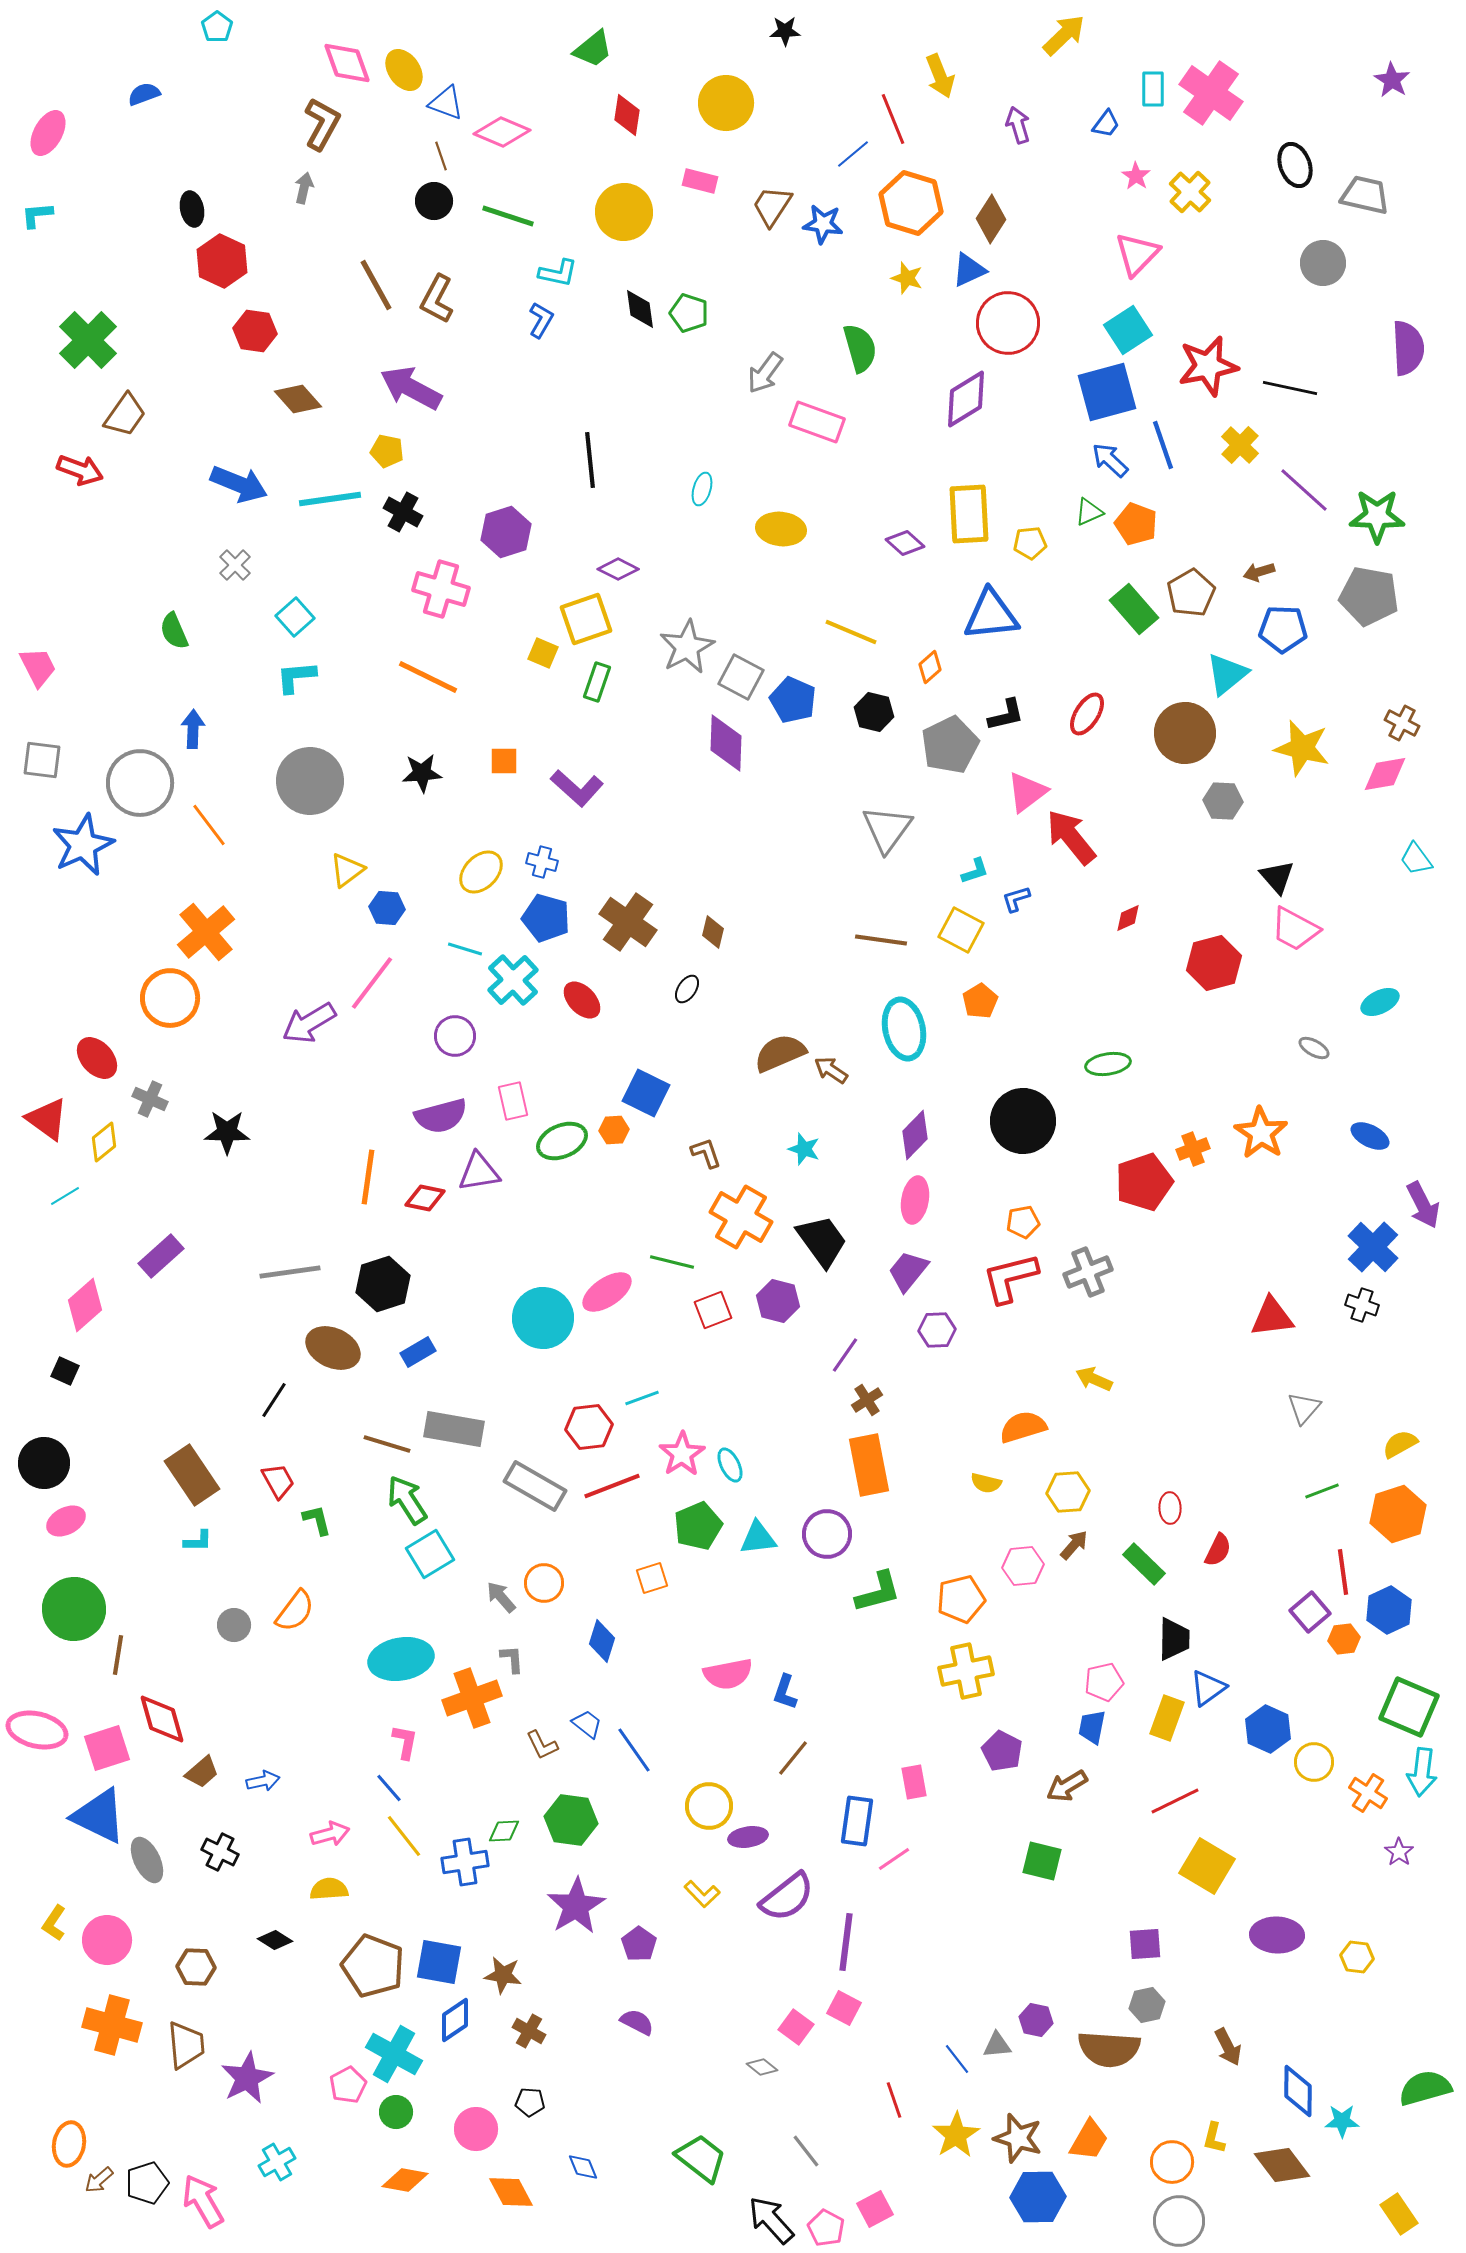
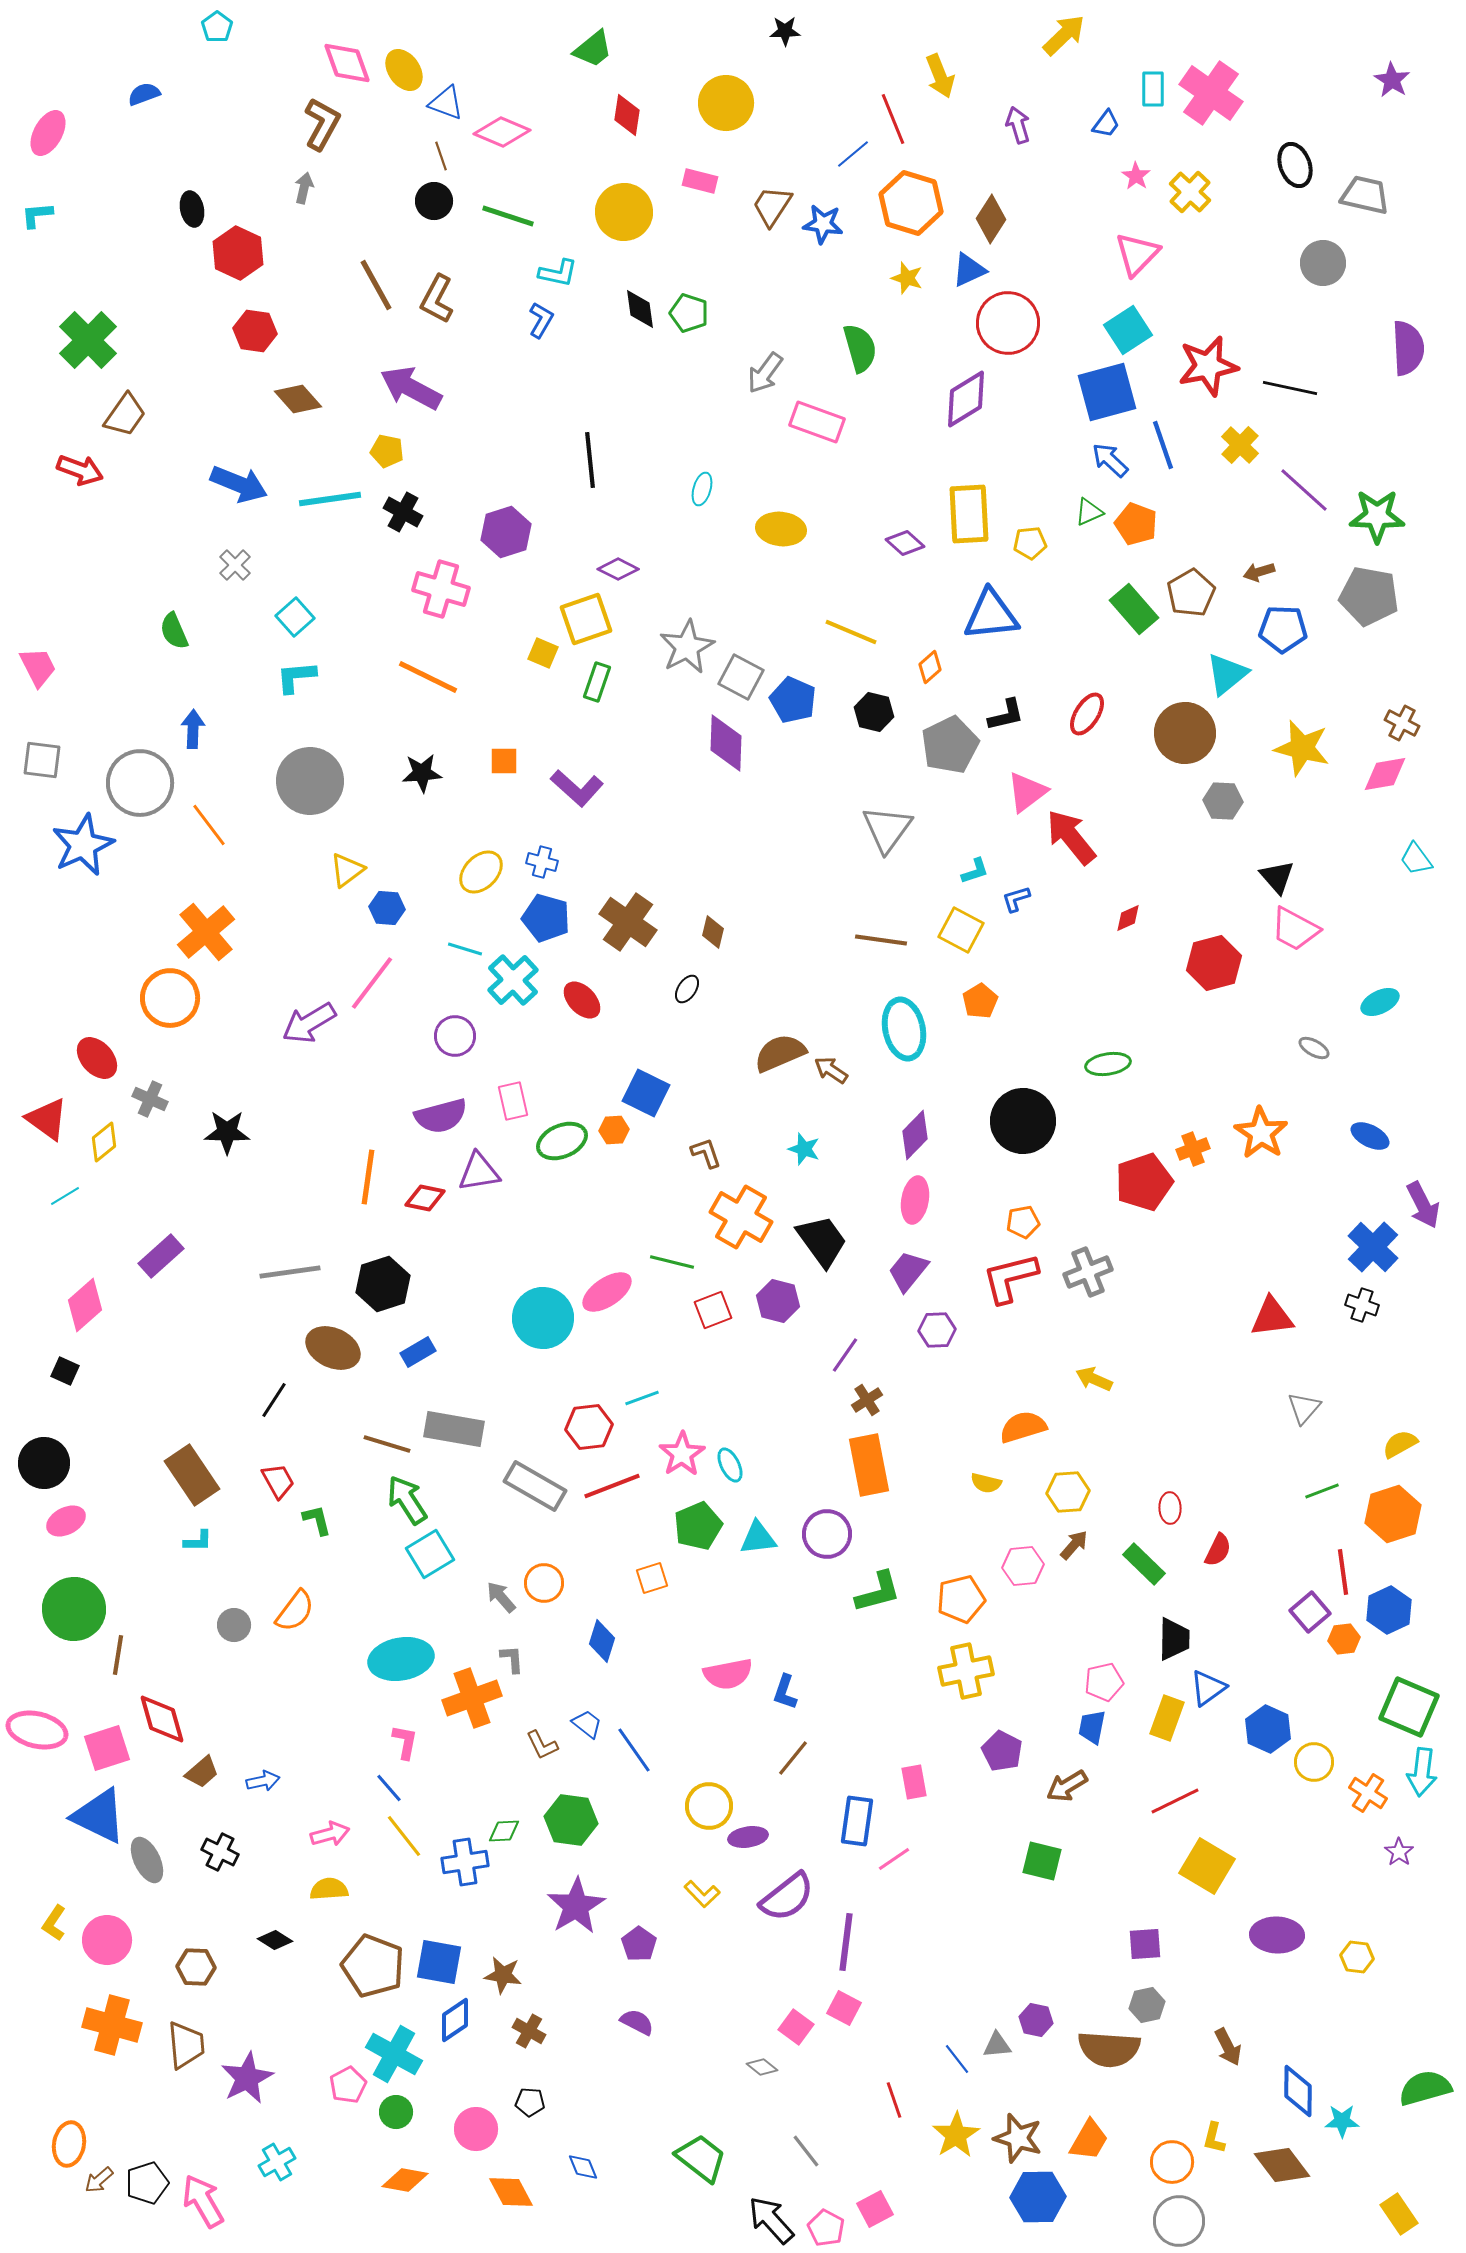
red hexagon at (222, 261): moved 16 px right, 8 px up
orange hexagon at (1398, 1514): moved 5 px left
